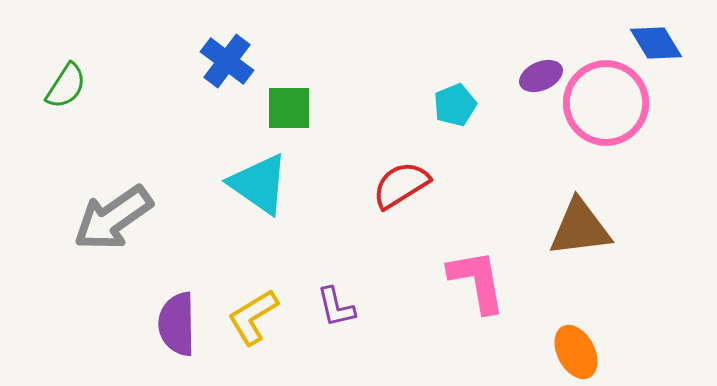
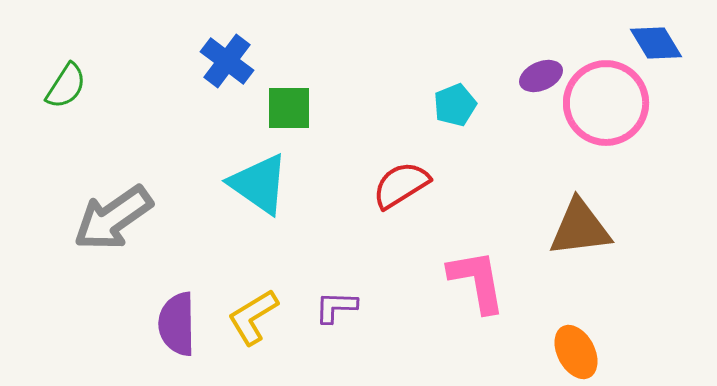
purple L-shape: rotated 105 degrees clockwise
